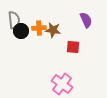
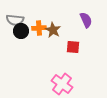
gray semicircle: moved 1 px right; rotated 102 degrees clockwise
brown star: rotated 21 degrees clockwise
